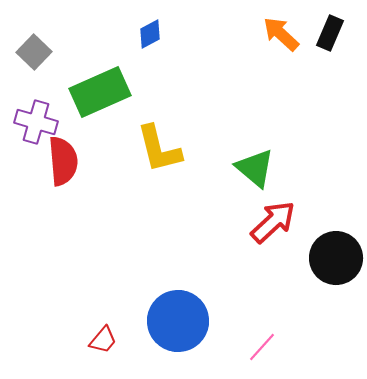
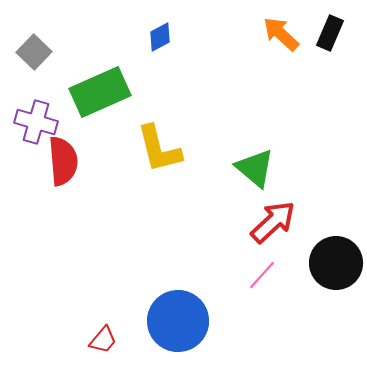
blue diamond: moved 10 px right, 3 px down
black circle: moved 5 px down
pink line: moved 72 px up
